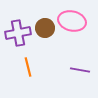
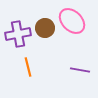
pink ellipse: rotated 32 degrees clockwise
purple cross: moved 1 px down
